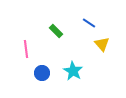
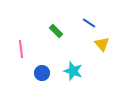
pink line: moved 5 px left
cyan star: rotated 12 degrees counterclockwise
